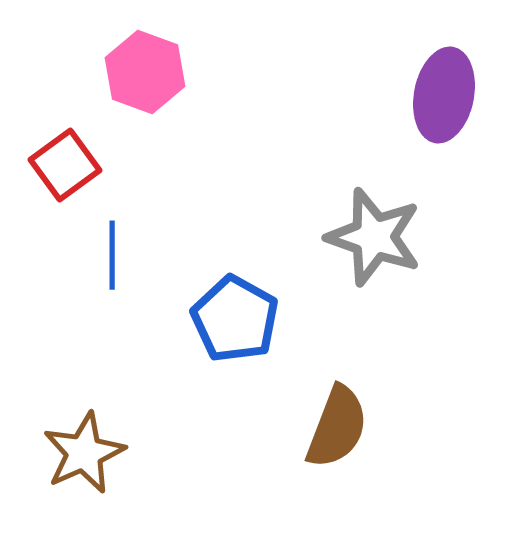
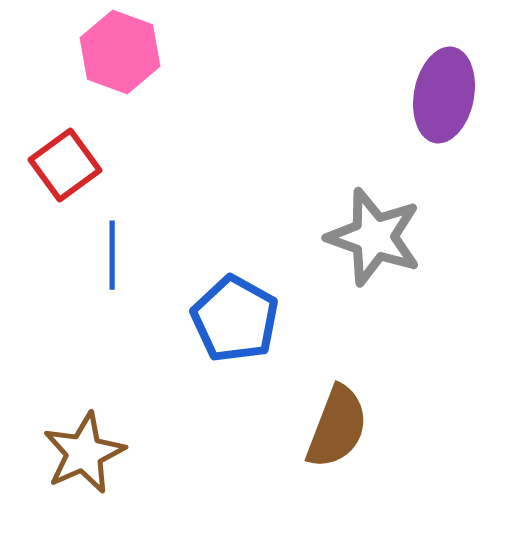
pink hexagon: moved 25 px left, 20 px up
